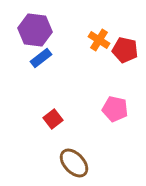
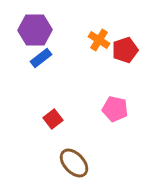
purple hexagon: rotated 8 degrees counterclockwise
red pentagon: rotated 30 degrees counterclockwise
